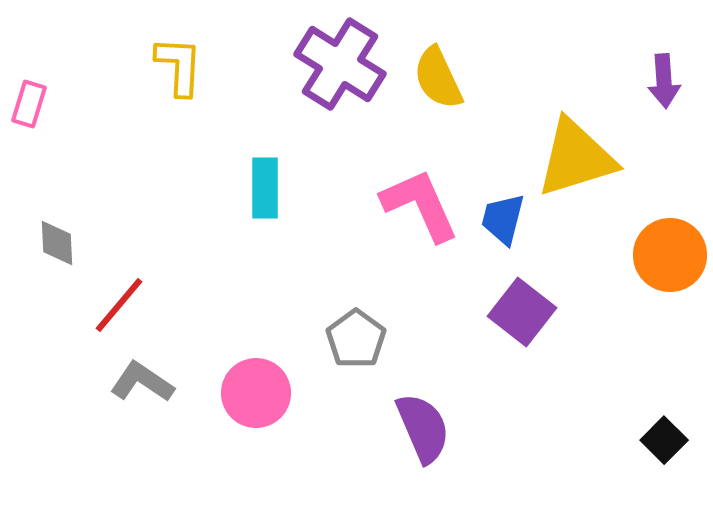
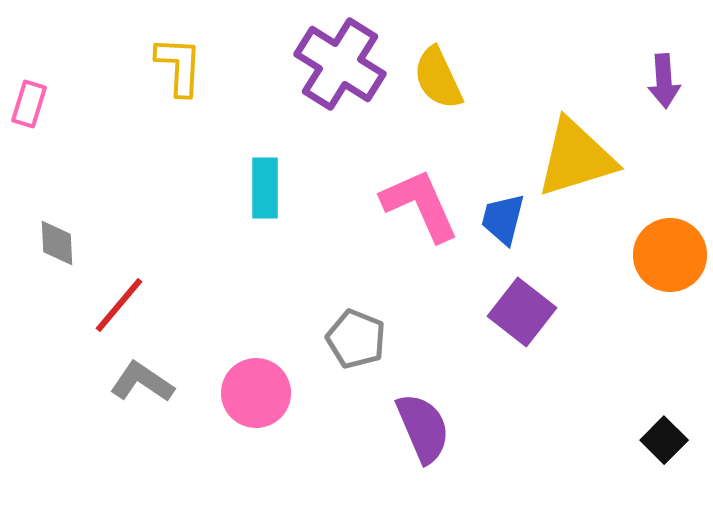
gray pentagon: rotated 14 degrees counterclockwise
